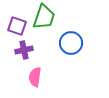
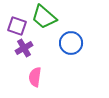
green trapezoid: rotated 112 degrees clockwise
purple cross: moved 2 px up; rotated 18 degrees counterclockwise
